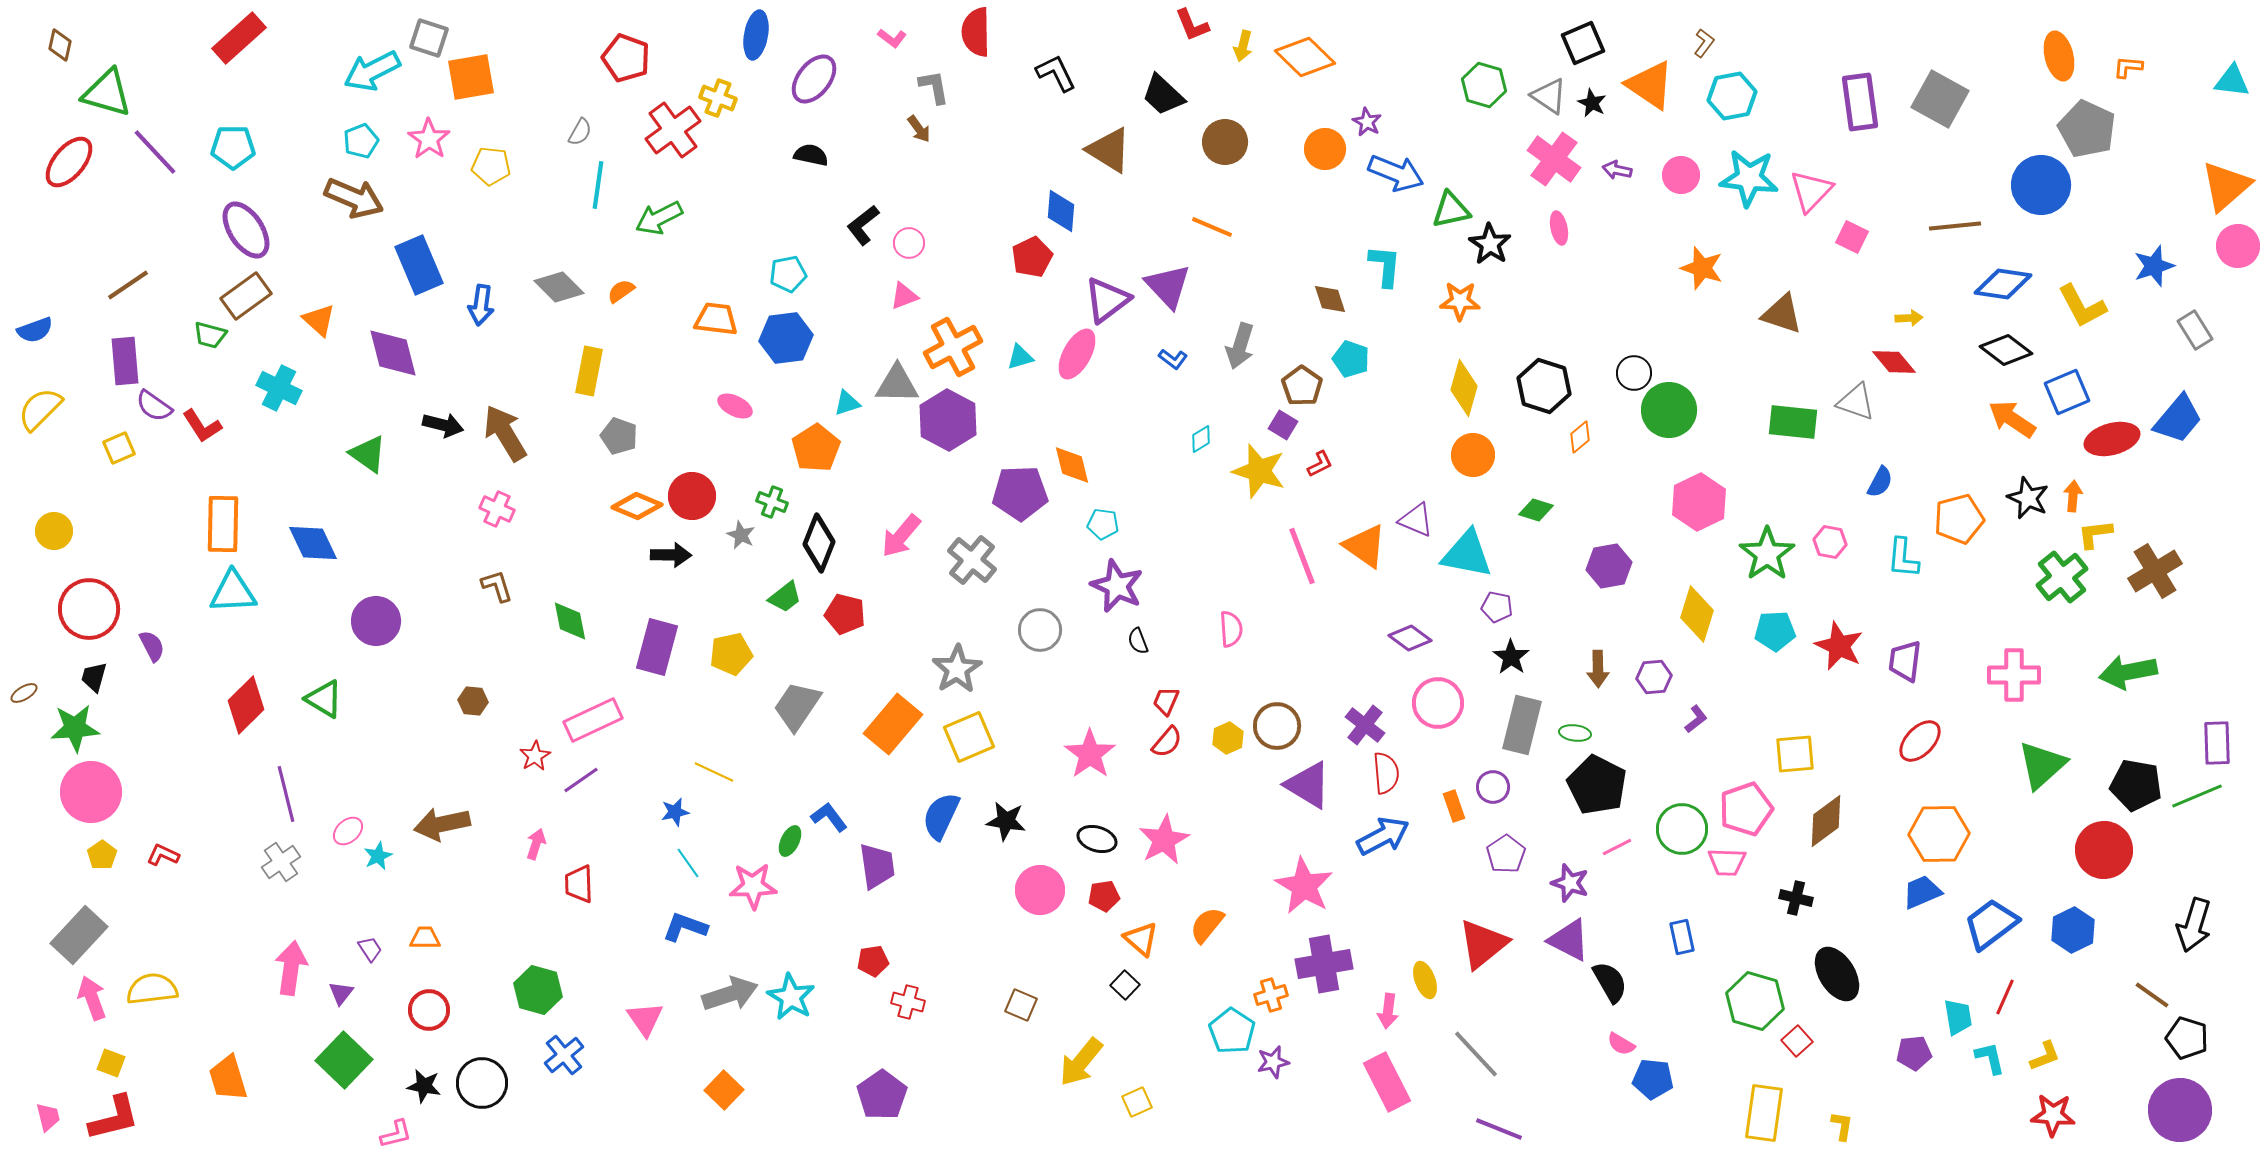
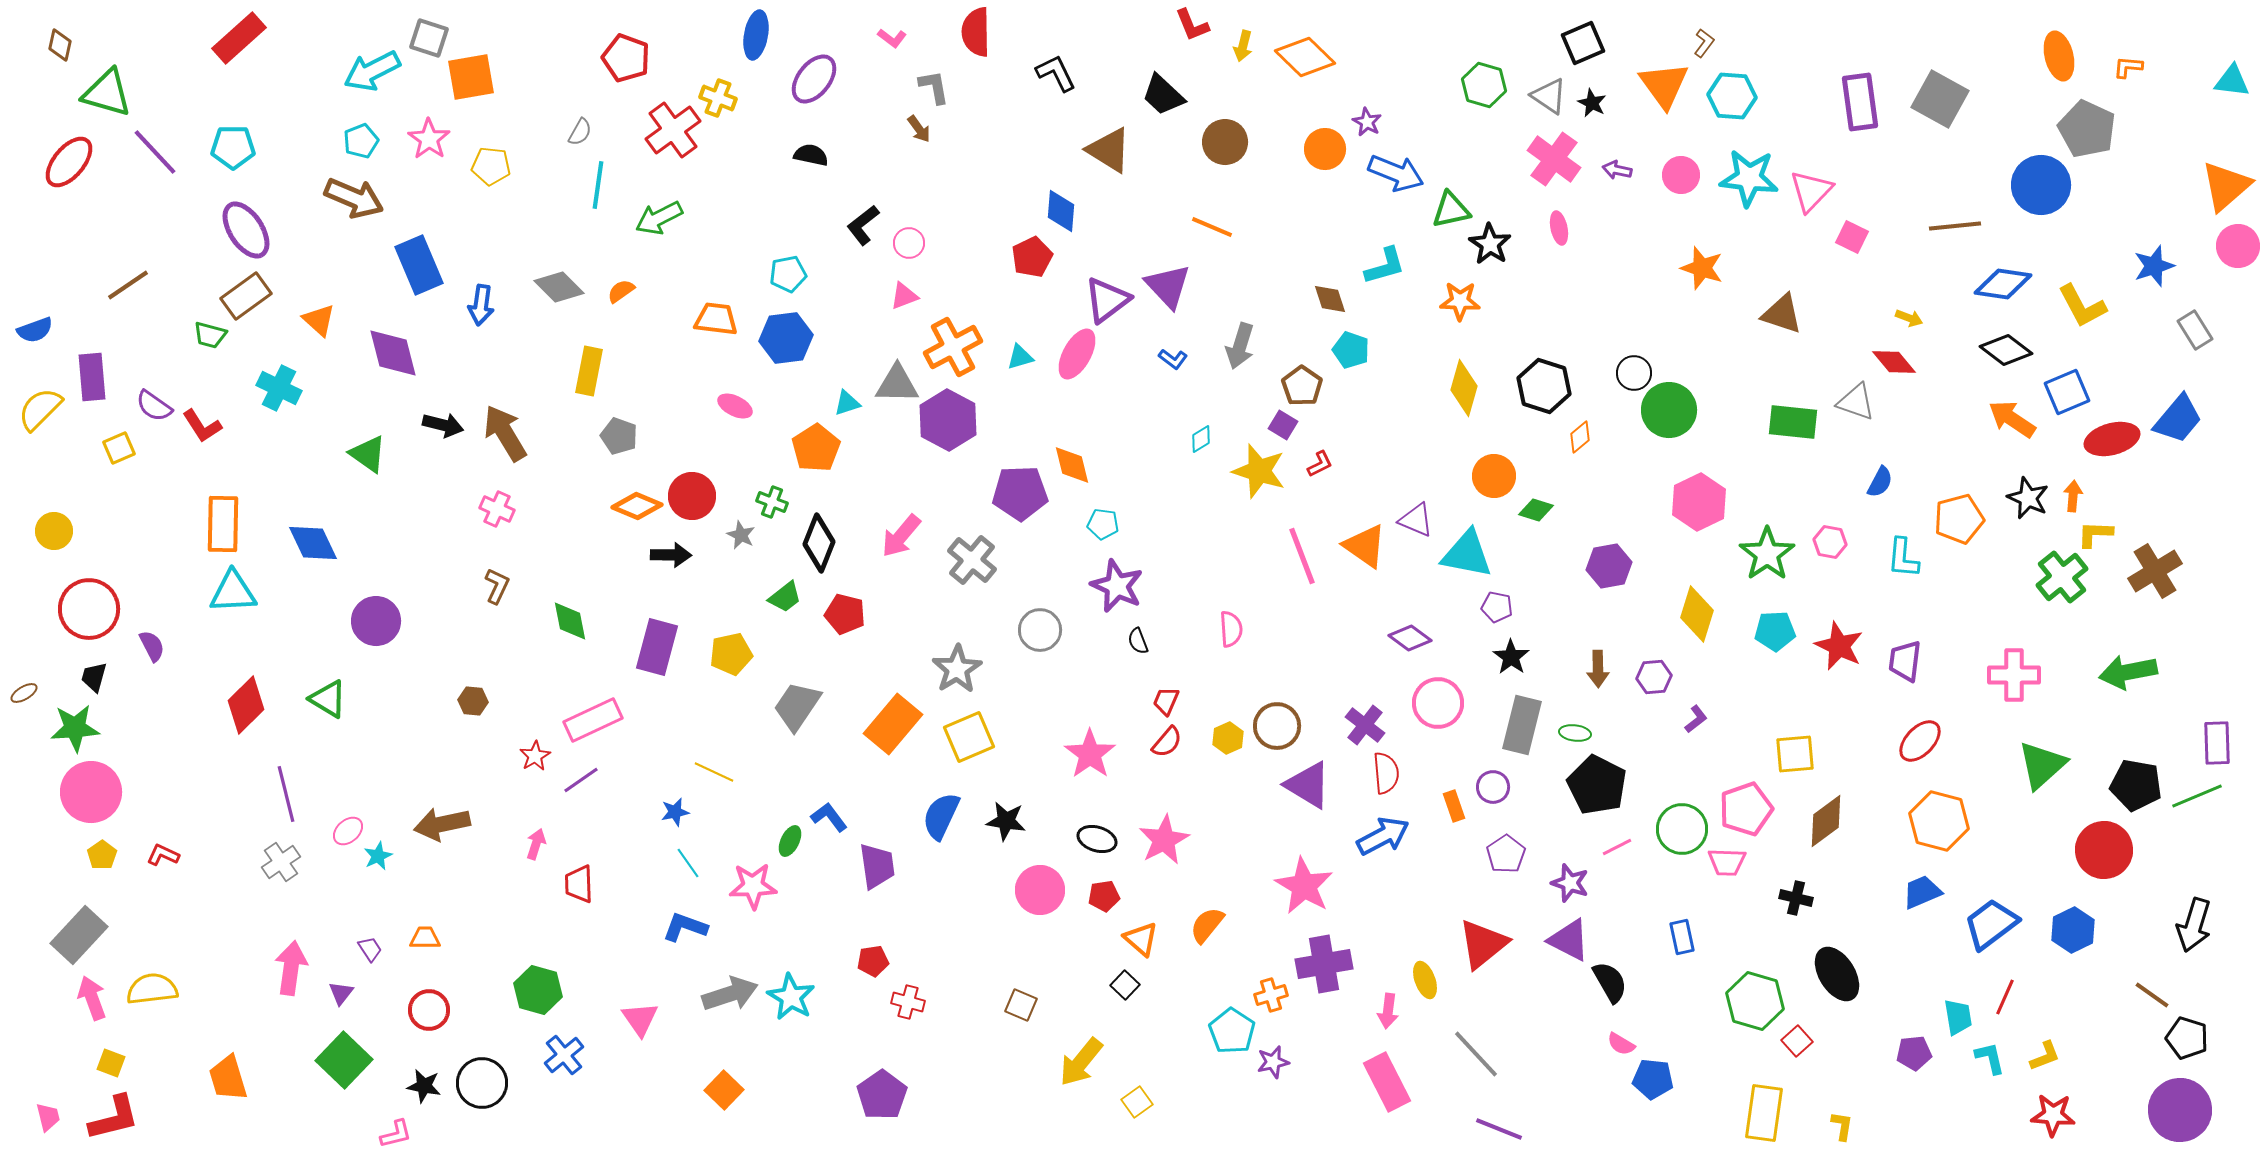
orange triangle at (1650, 85): moved 14 px right; rotated 20 degrees clockwise
cyan hexagon at (1732, 96): rotated 15 degrees clockwise
cyan L-shape at (1385, 266): rotated 69 degrees clockwise
yellow arrow at (1909, 318): rotated 24 degrees clockwise
cyan pentagon at (1351, 359): moved 9 px up
purple rectangle at (125, 361): moved 33 px left, 16 px down
orange circle at (1473, 455): moved 21 px right, 21 px down
yellow L-shape at (2095, 534): rotated 9 degrees clockwise
brown L-shape at (497, 586): rotated 42 degrees clockwise
green triangle at (324, 699): moved 4 px right
orange hexagon at (1939, 834): moved 13 px up; rotated 16 degrees clockwise
pink triangle at (645, 1019): moved 5 px left
yellow square at (1137, 1102): rotated 12 degrees counterclockwise
